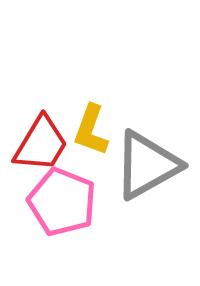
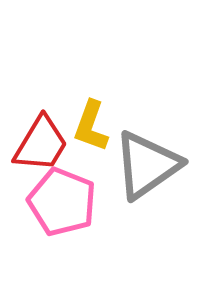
yellow L-shape: moved 4 px up
gray triangle: rotated 6 degrees counterclockwise
